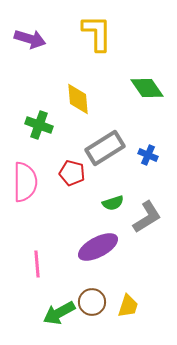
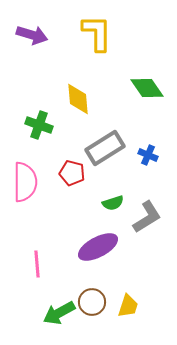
purple arrow: moved 2 px right, 4 px up
